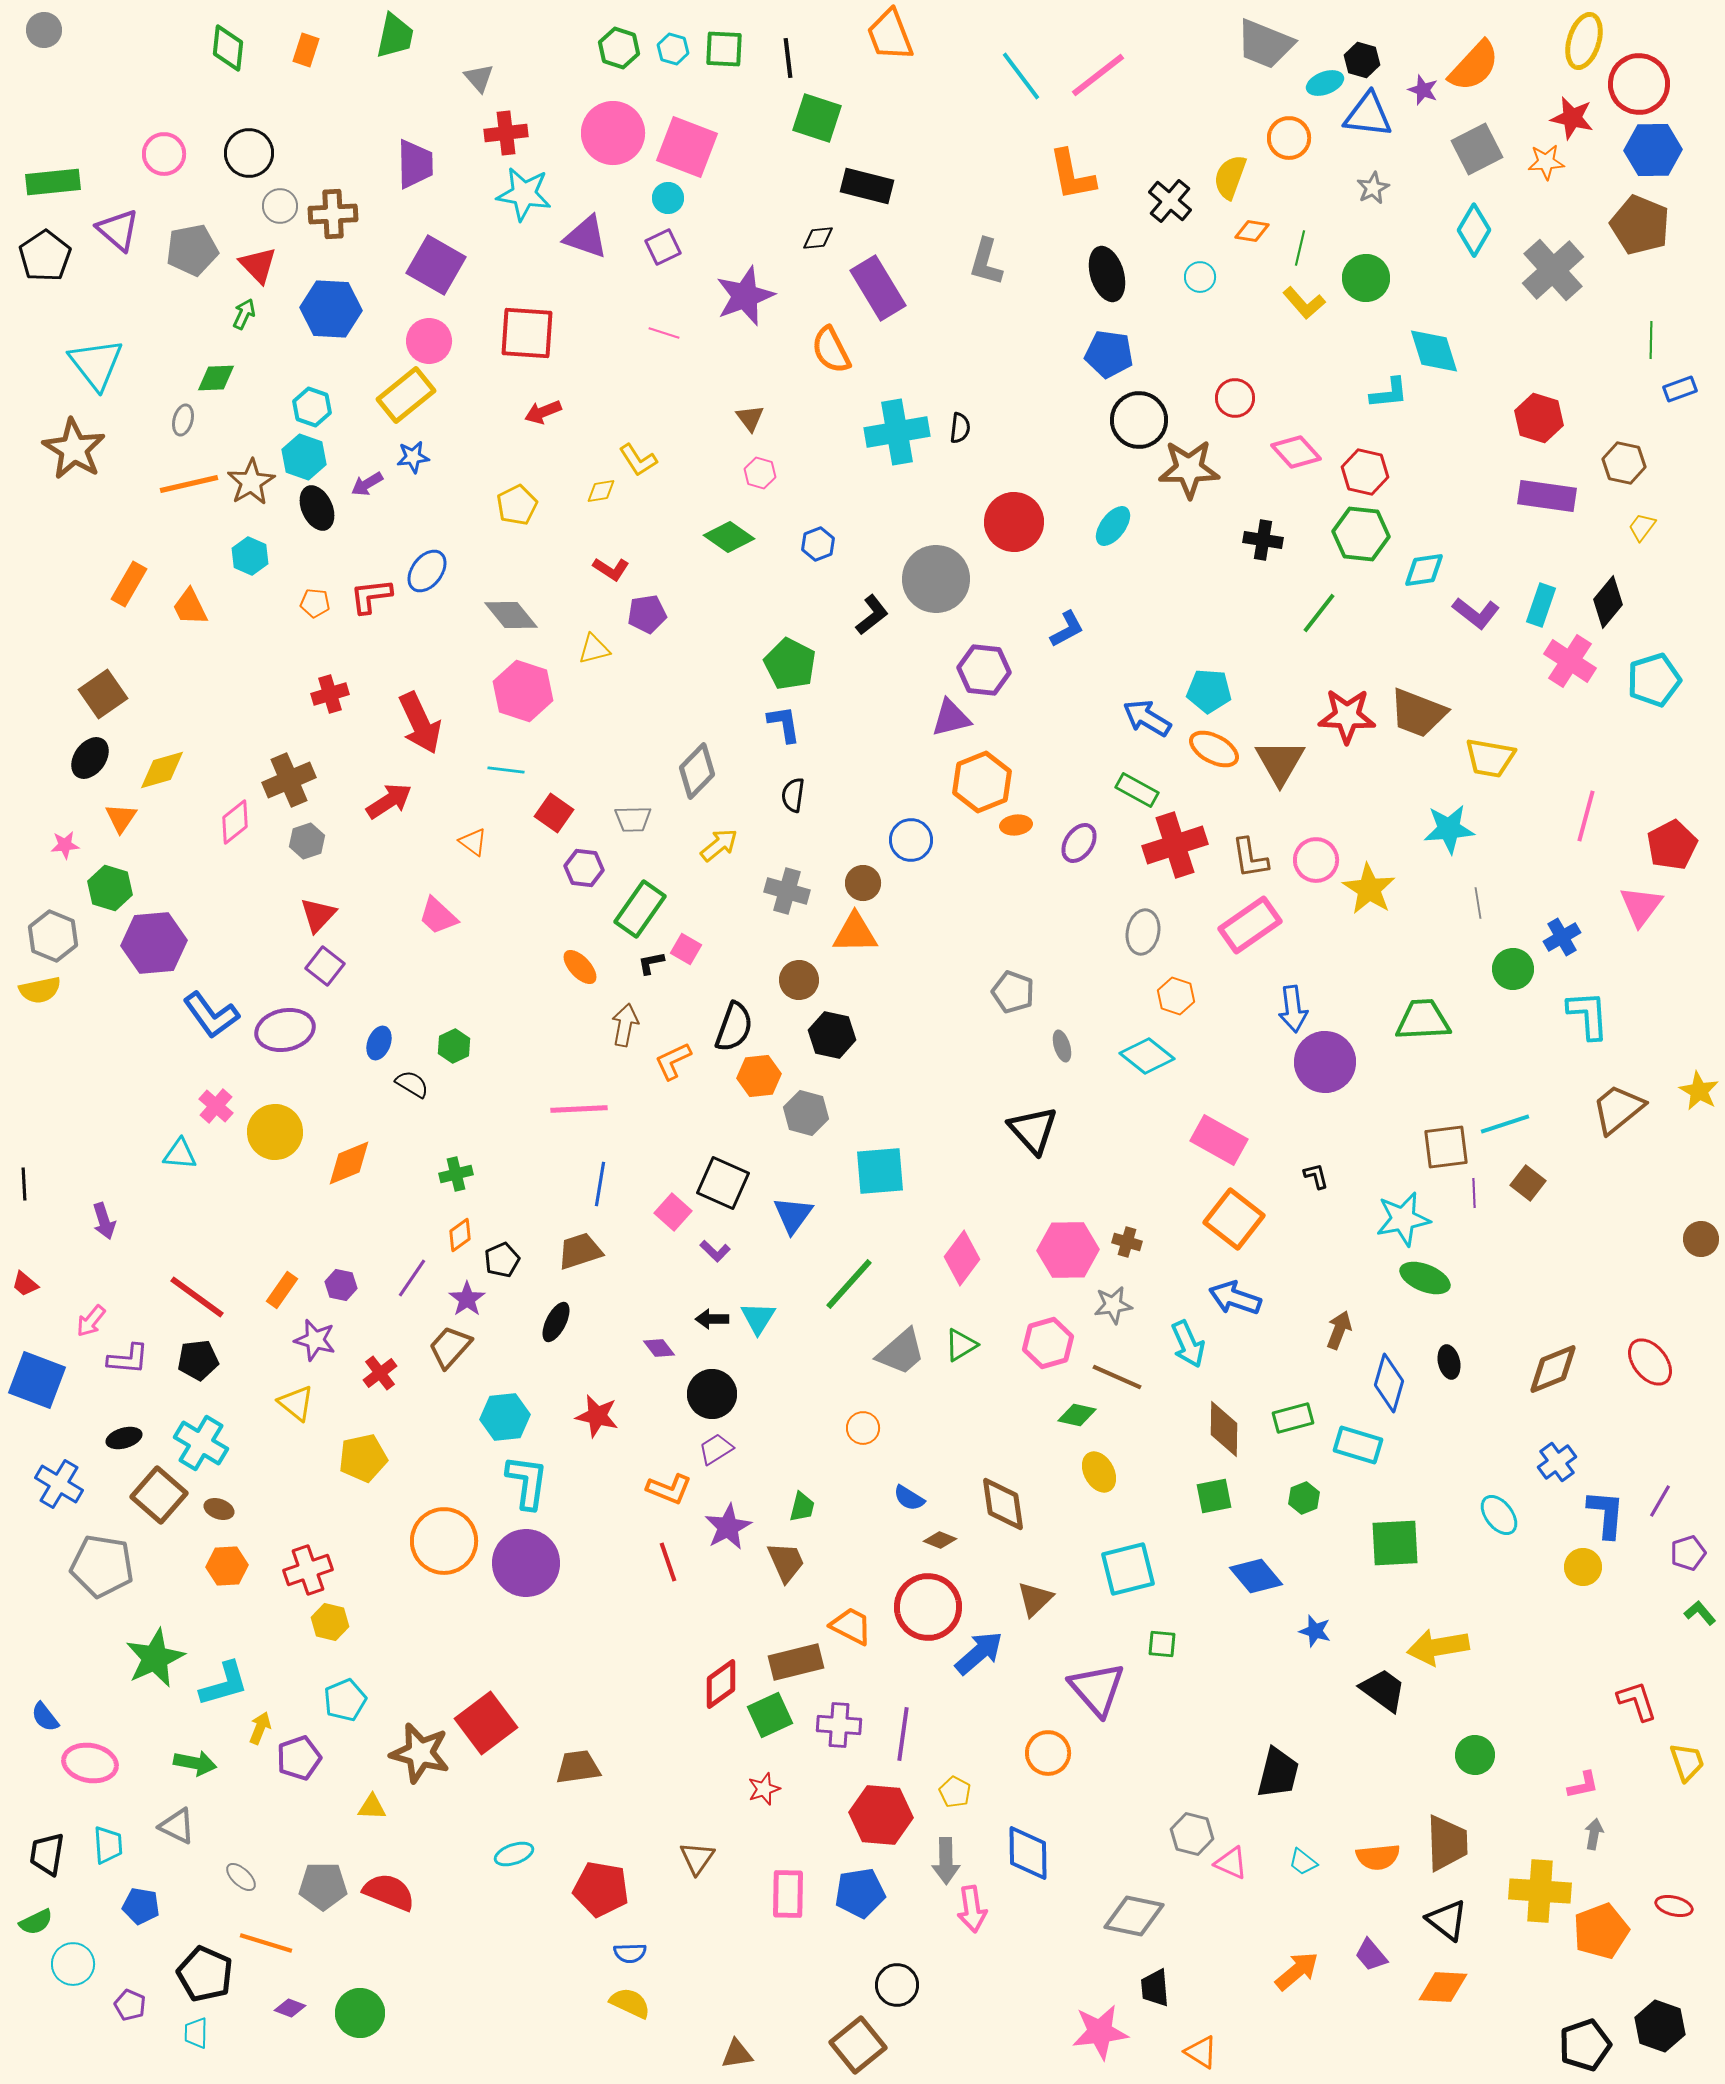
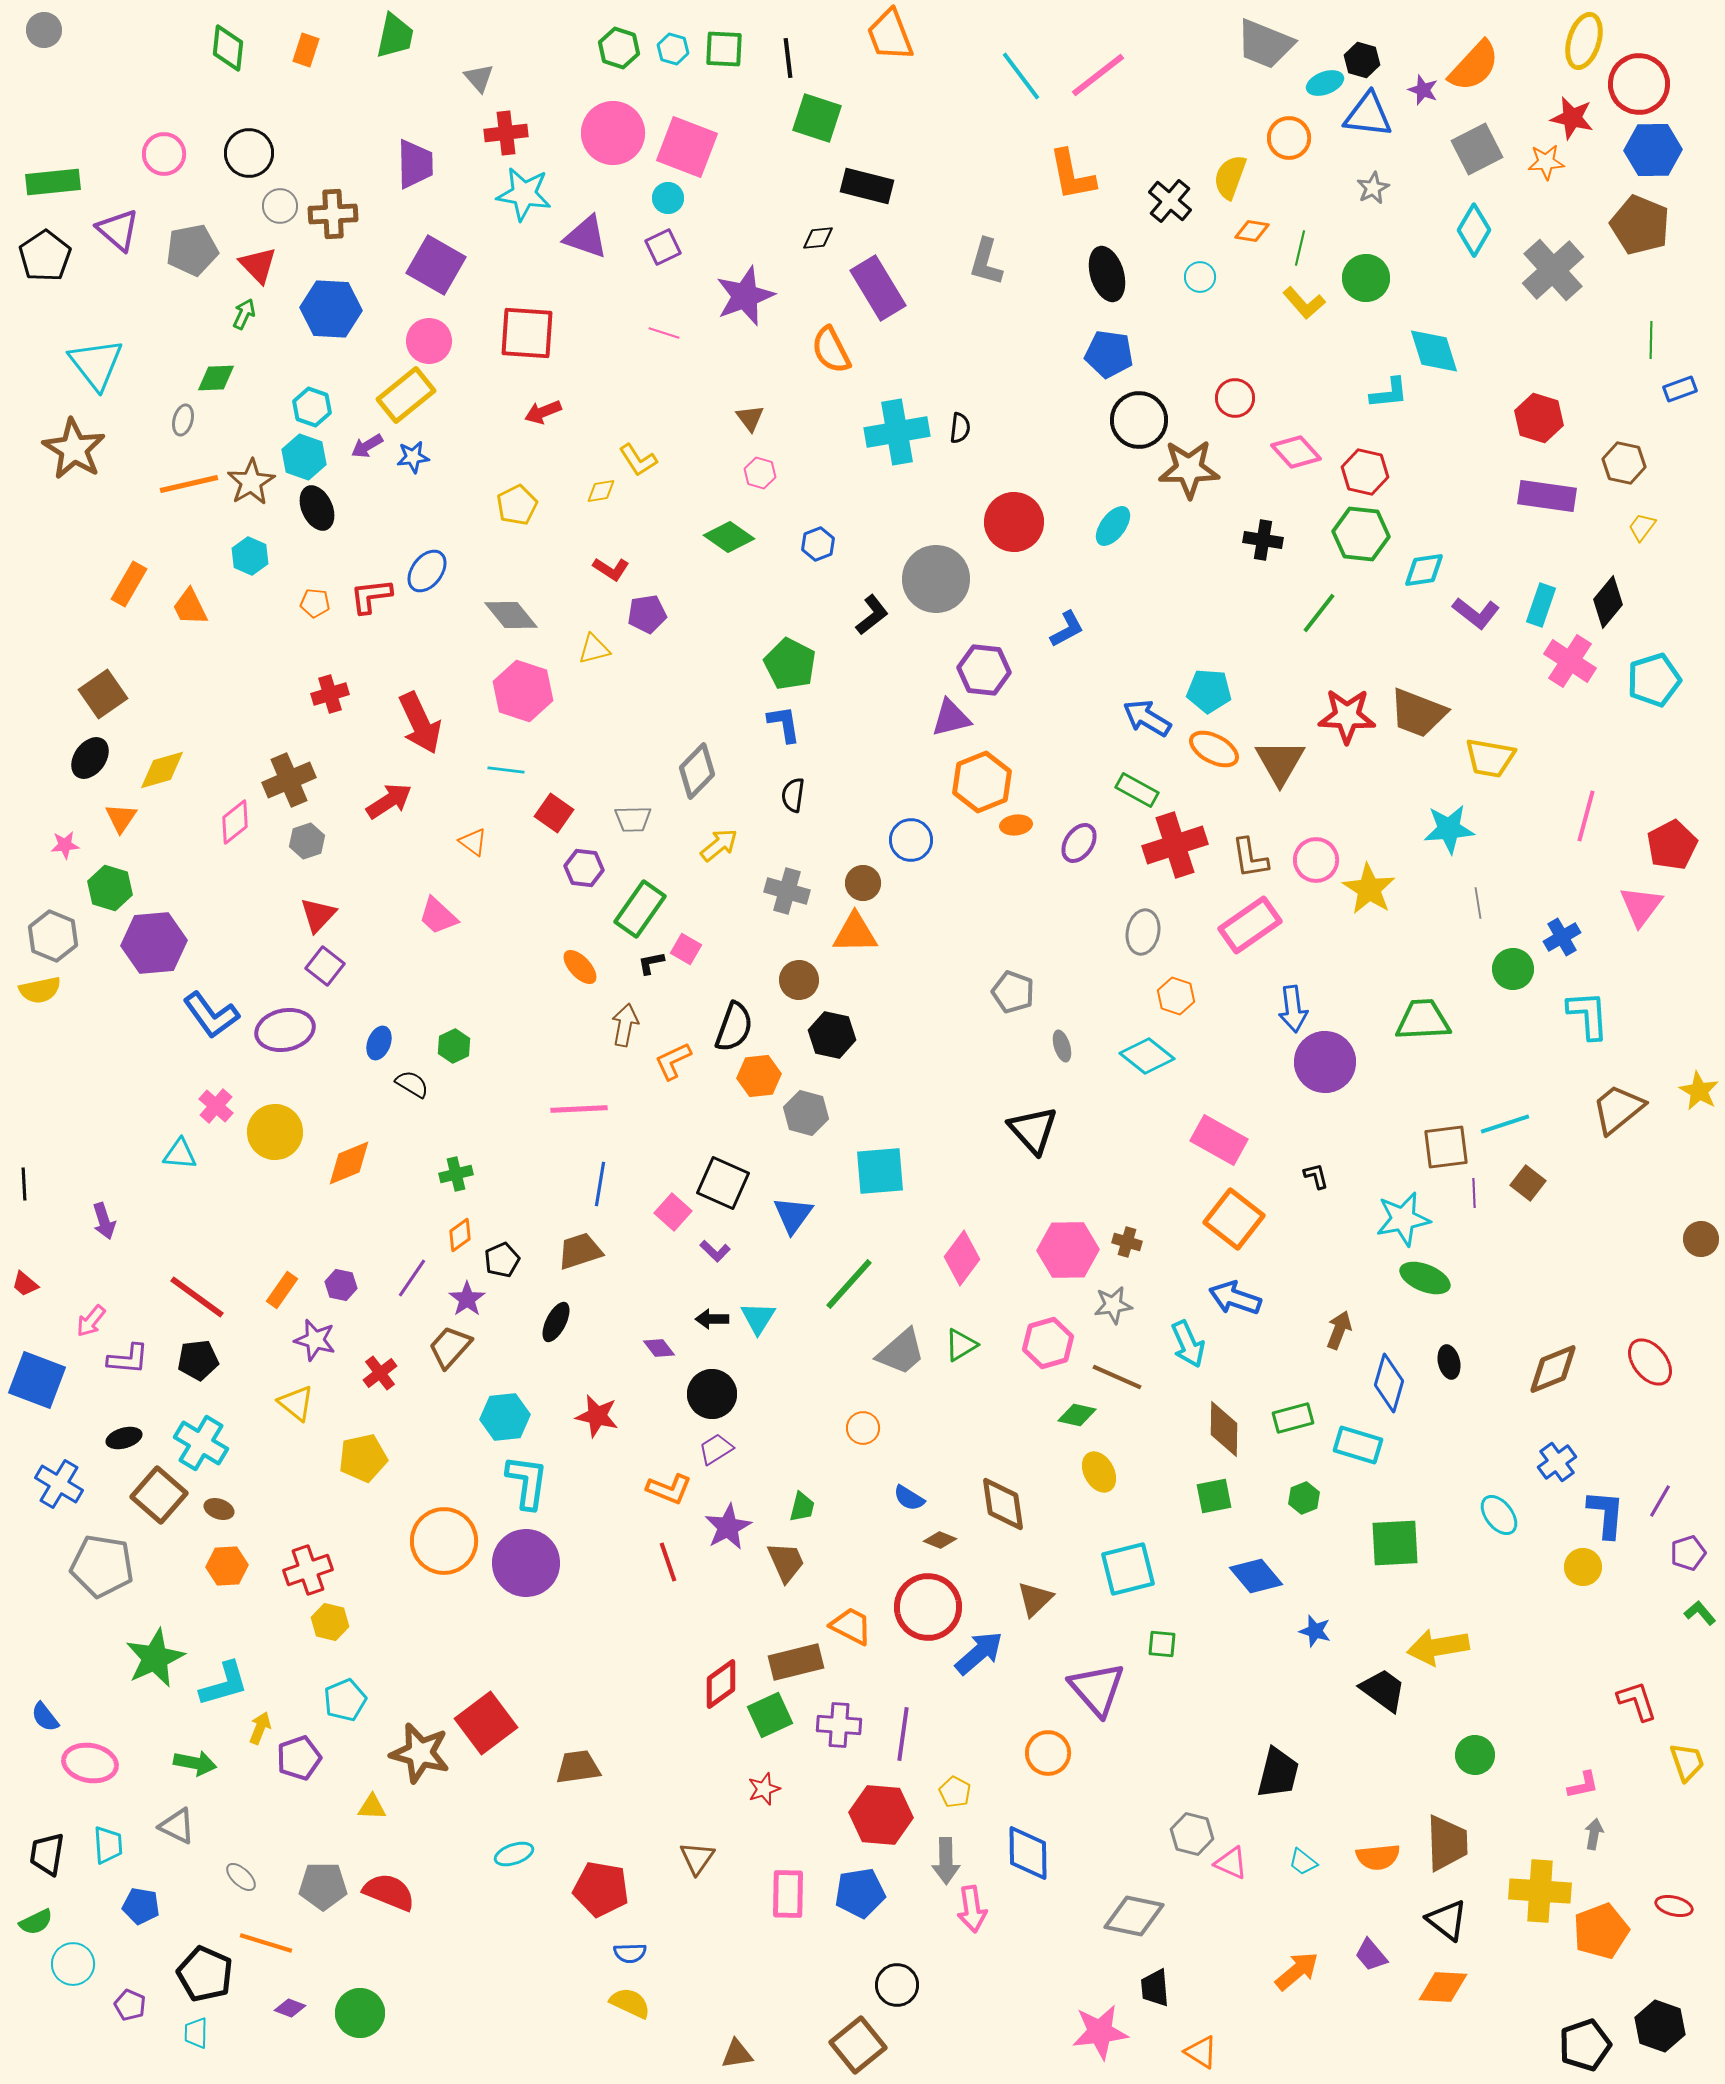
purple arrow at (367, 484): moved 38 px up
